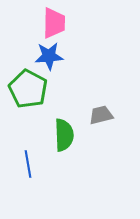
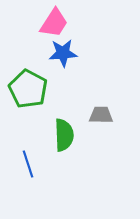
pink trapezoid: rotated 32 degrees clockwise
blue star: moved 14 px right, 3 px up
gray trapezoid: rotated 15 degrees clockwise
blue line: rotated 8 degrees counterclockwise
